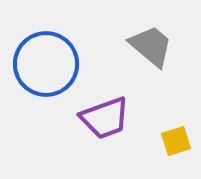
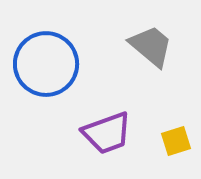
purple trapezoid: moved 2 px right, 15 px down
